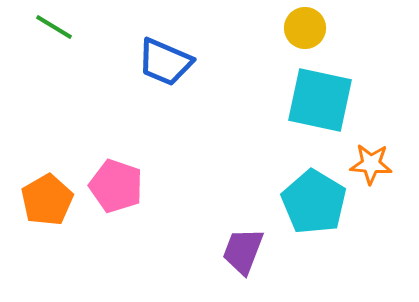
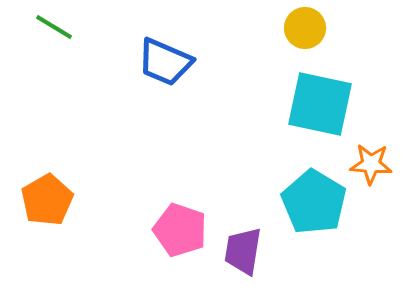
cyan square: moved 4 px down
pink pentagon: moved 64 px right, 44 px down
purple trapezoid: rotated 12 degrees counterclockwise
